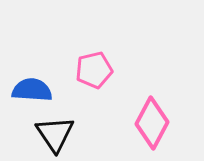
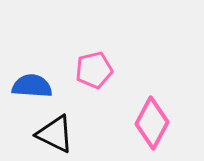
blue semicircle: moved 4 px up
black triangle: rotated 30 degrees counterclockwise
